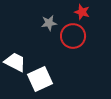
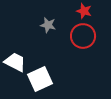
red star: moved 2 px right, 1 px up
gray star: moved 1 px left, 2 px down; rotated 21 degrees clockwise
red circle: moved 10 px right
